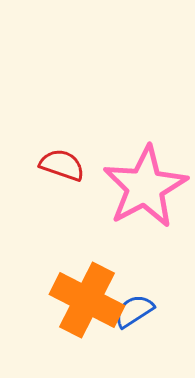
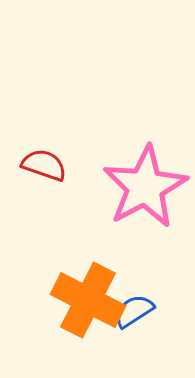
red semicircle: moved 18 px left
orange cross: moved 1 px right
